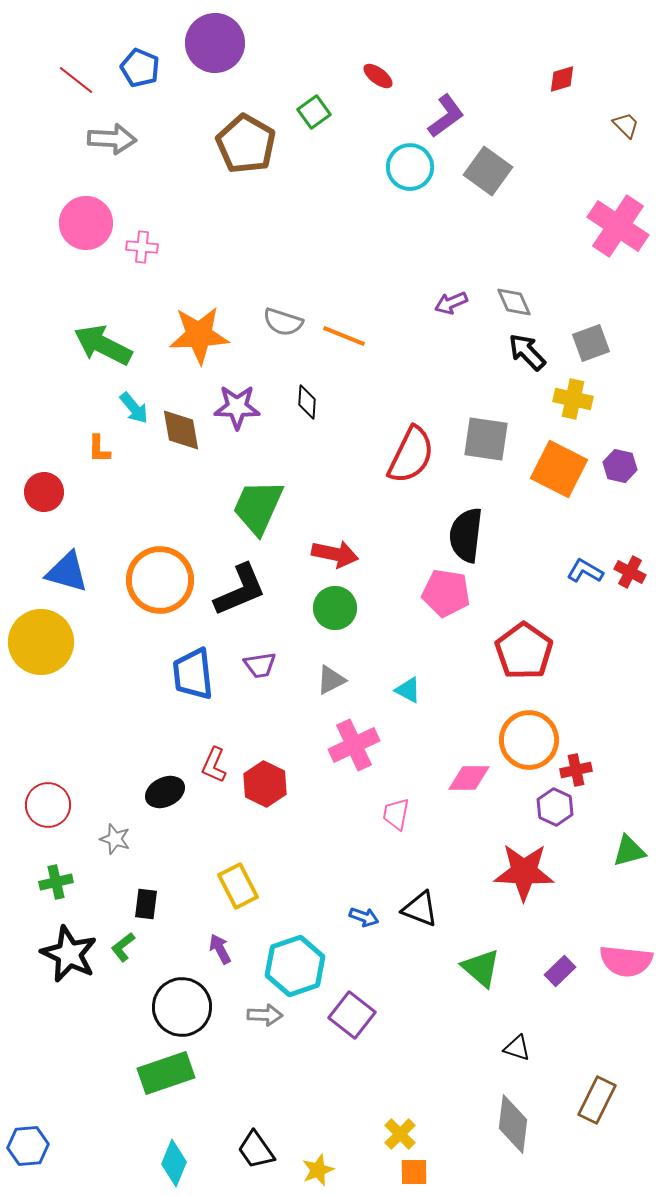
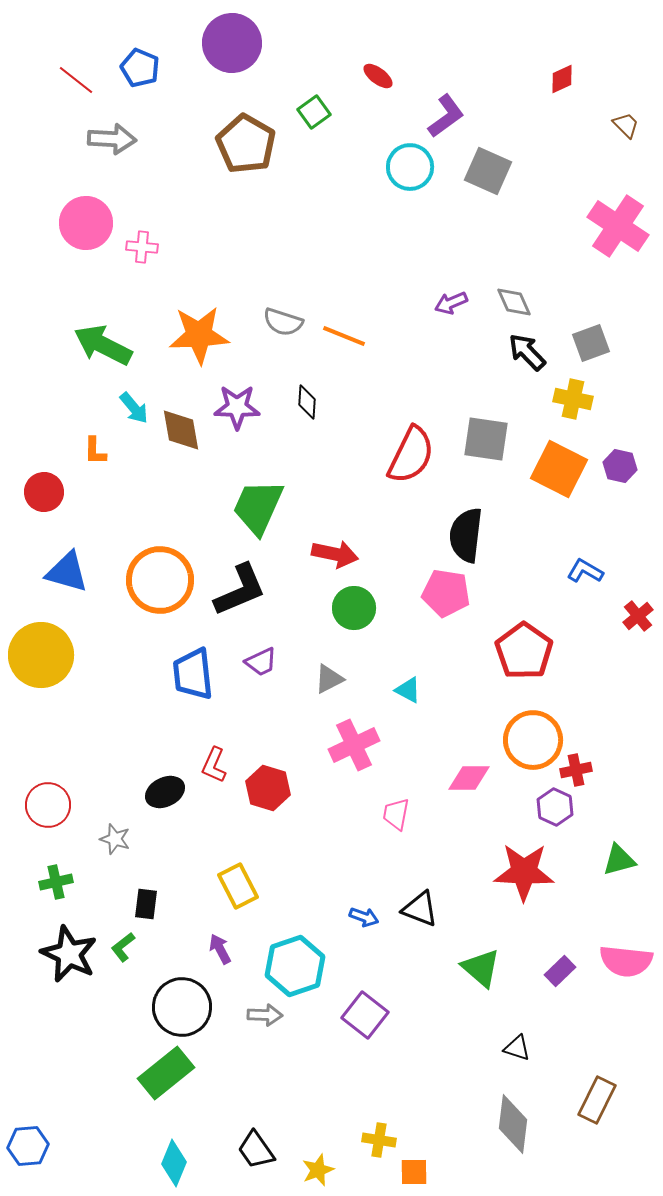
purple circle at (215, 43): moved 17 px right
red diamond at (562, 79): rotated 8 degrees counterclockwise
gray square at (488, 171): rotated 12 degrees counterclockwise
orange L-shape at (99, 449): moved 4 px left, 2 px down
red cross at (630, 572): moved 8 px right, 44 px down; rotated 24 degrees clockwise
green circle at (335, 608): moved 19 px right
yellow circle at (41, 642): moved 13 px down
purple trapezoid at (260, 665): moved 1 px right, 3 px up; rotated 16 degrees counterclockwise
gray triangle at (331, 680): moved 2 px left, 1 px up
orange circle at (529, 740): moved 4 px right
red hexagon at (265, 784): moved 3 px right, 4 px down; rotated 9 degrees counterclockwise
green triangle at (629, 851): moved 10 px left, 9 px down
purple square at (352, 1015): moved 13 px right
green rectangle at (166, 1073): rotated 20 degrees counterclockwise
yellow cross at (400, 1134): moved 21 px left, 6 px down; rotated 36 degrees counterclockwise
